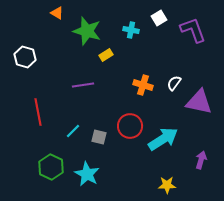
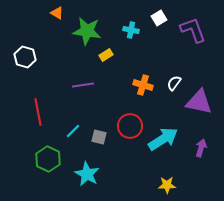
green star: rotated 8 degrees counterclockwise
purple arrow: moved 12 px up
green hexagon: moved 3 px left, 8 px up
